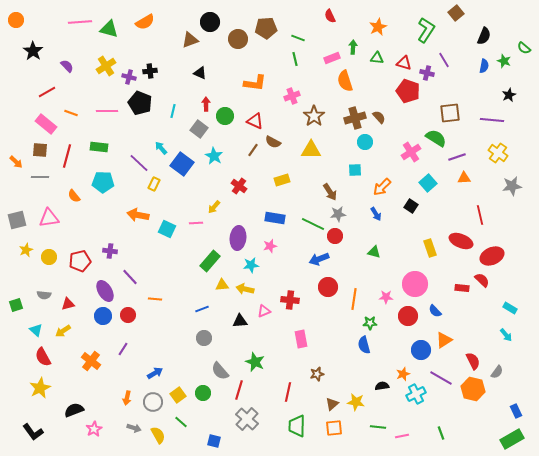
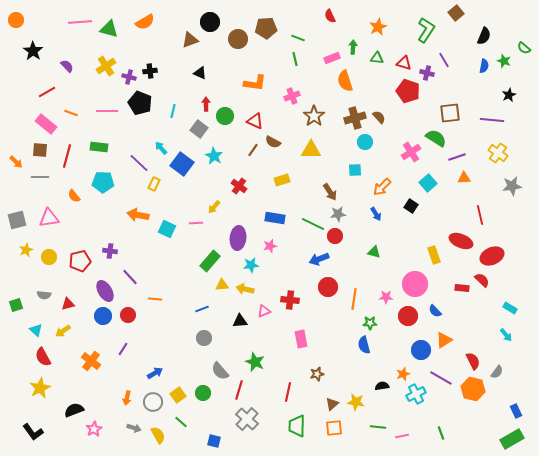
yellow rectangle at (430, 248): moved 4 px right, 7 px down
